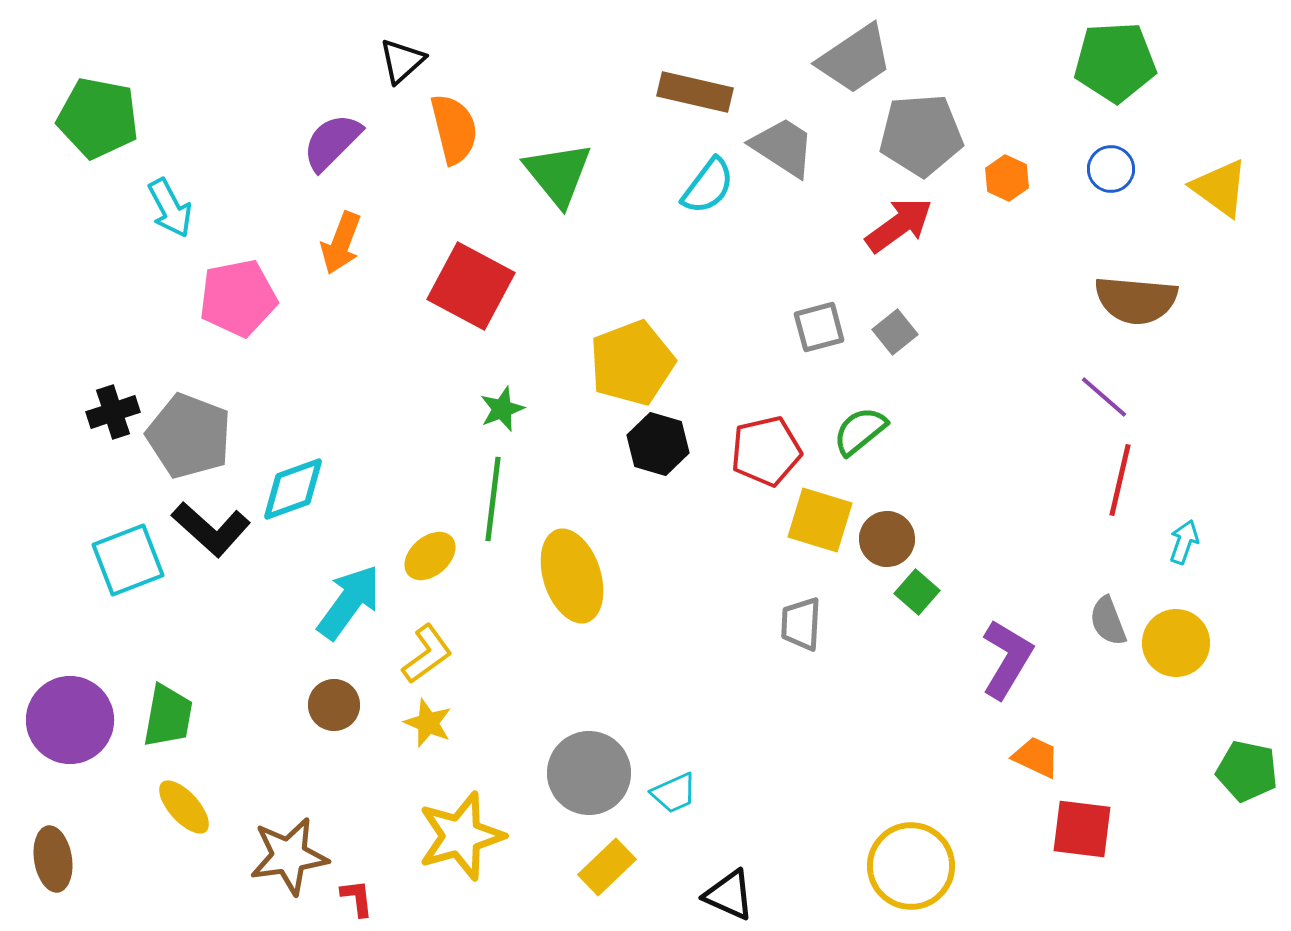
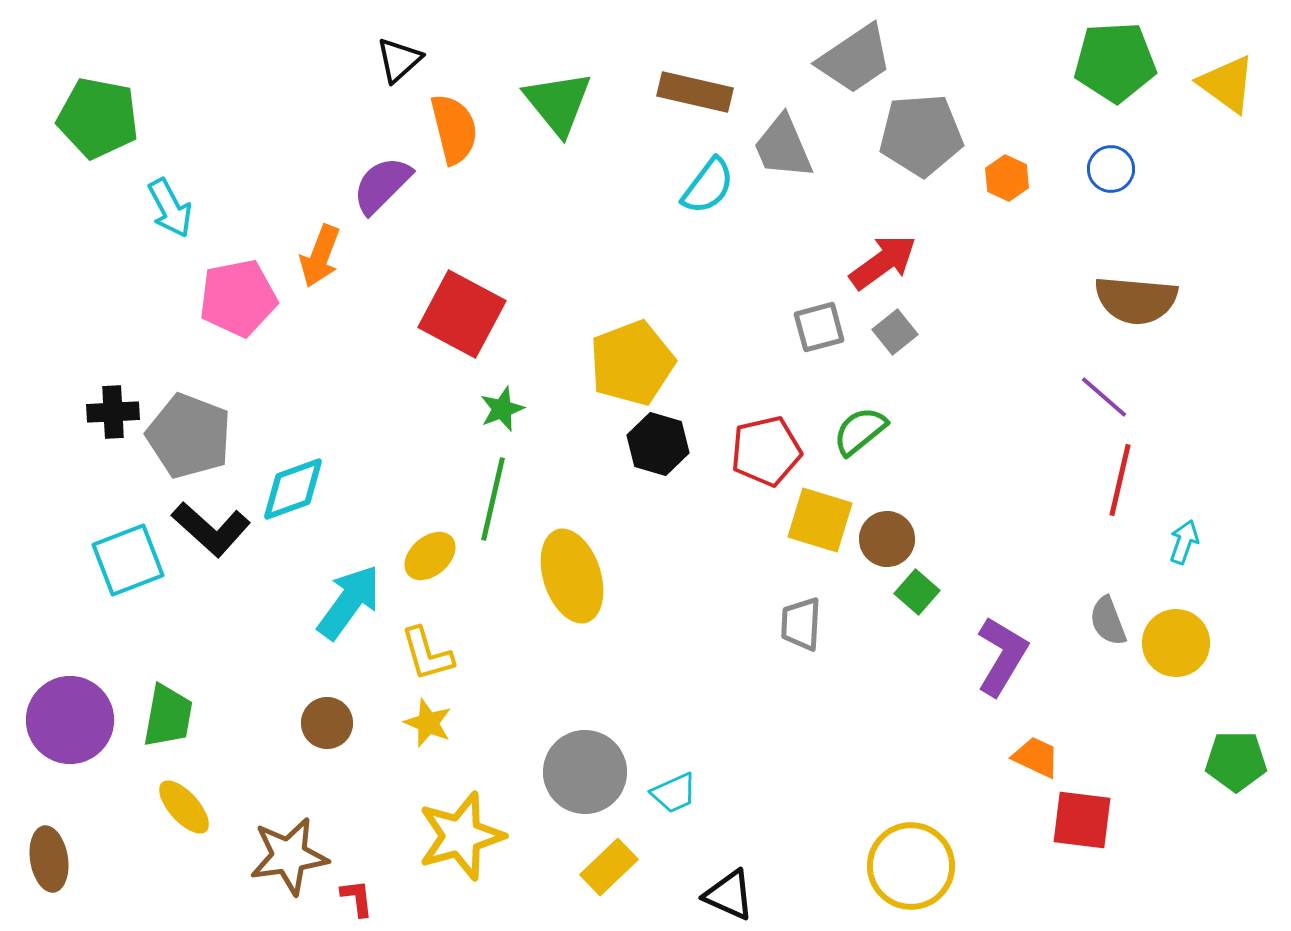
black triangle at (402, 61): moved 3 px left, 1 px up
purple semicircle at (332, 142): moved 50 px right, 43 px down
gray trapezoid at (783, 147): rotated 146 degrees counterclockwise
green triangle at (558, 174): moved 71 px up
yellow triangle at (1220, 188): moved 7 px right, 104 px up
red arrow at (899, 225): moved 16 px left, 37 px down
orange arrow at (341, 243): moved 21 px left, 13 px down
red square at (471, 286): moved 9 px left, 28 px down
black cross at (113, 412): rotated 15 degrees clockwise
green line at (493, 499): rotated 6 degrees clockwise
yellow L-shape at (427, 654): rotated 110 degrees clockwise
purple L-shape at (1007, 659): moved 5 px left, 3 px up
brown circle at (334, 705): moved 7 px left, 18 px down
green pentagon at (1247, 771): moved 11 px left, 10 px up; rotated 12 degrees counterclockwise
gray circle at (589, 773): moved 4 px left, 1 px up
red square at (1082, 829): moved 9 px up
brown ellipse at (53, 859): moved 4 px left
yellow rectangle at (607, 867): moved 2 px right
